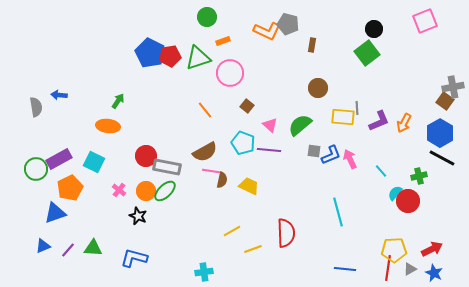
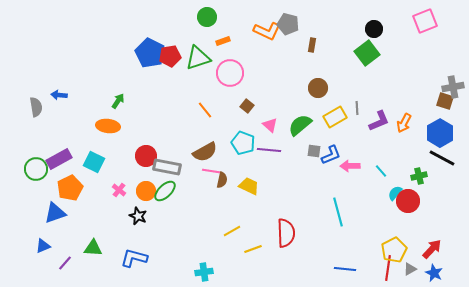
brown square at (445, 101): rotated 18 degrees counterclockwise
yellow rectangle at (343, 117): moved 8 px left; rotated 35 degrees counterclockwise
pink arrow at (350, 159): moved 7 px down; rotated 66 degrees counterclockwise
red arrow at (432, 249): rotated 20 degrees counterclockwise
purple line at (68, 250): moved 3 px left, 13 px down
yellow pentagon at (394, 250): rotated 25 degrees counterclockwise
